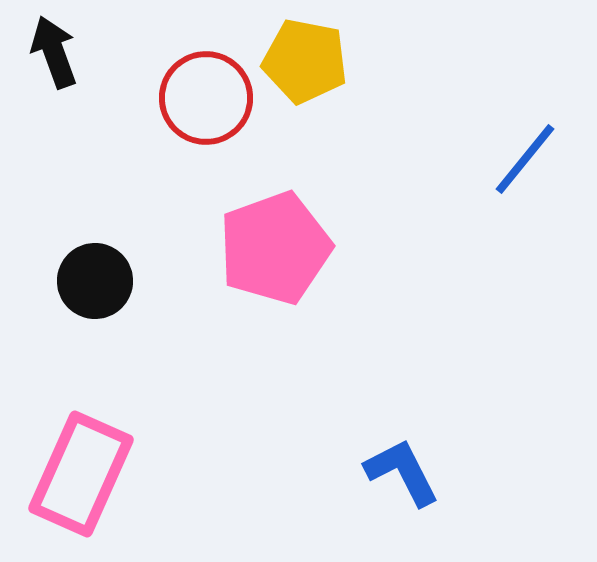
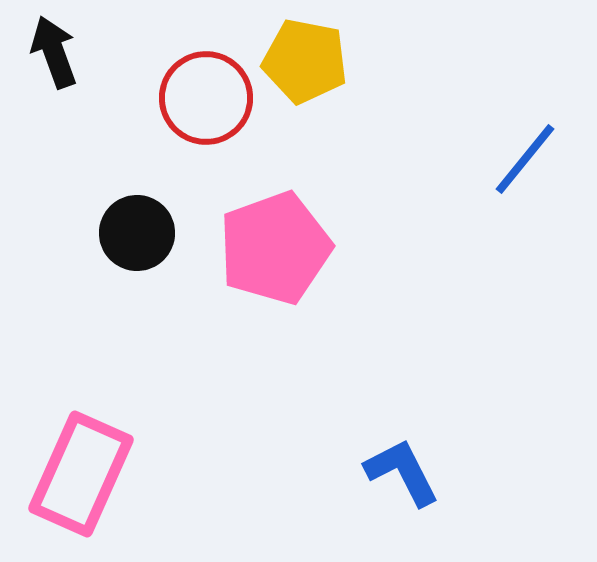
black circle: moved 42 px right, 48 px up
